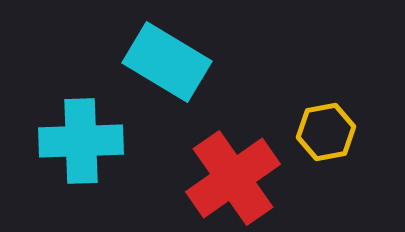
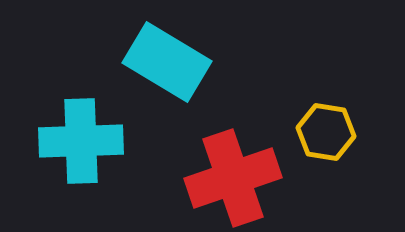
yellow hexagon: rotated 20 degrees clockwise
red cross: rotated 16 degrees clockwise
